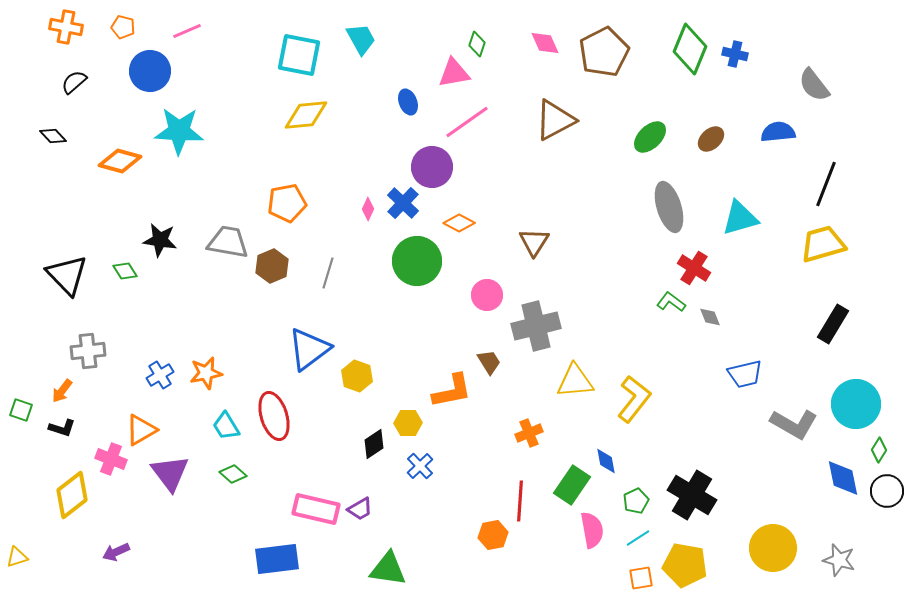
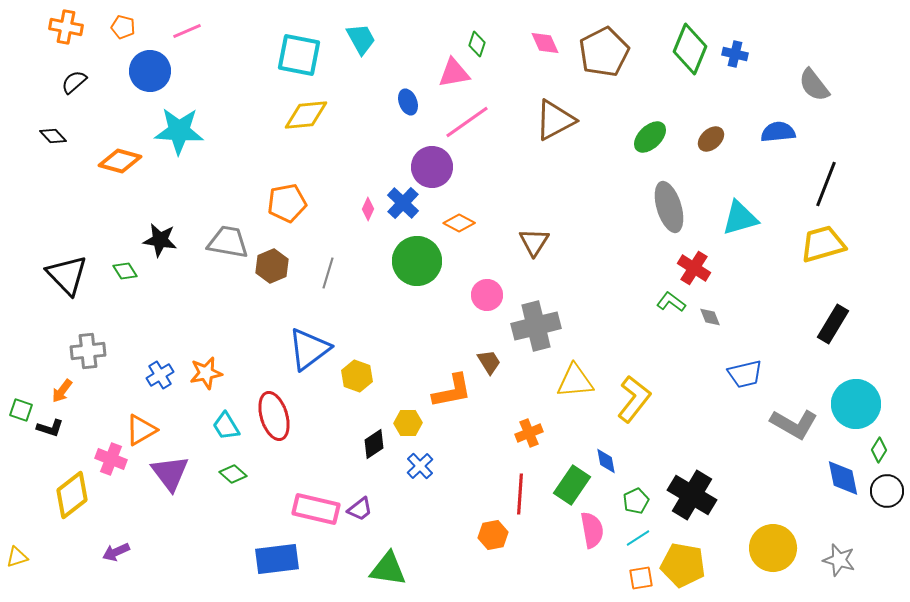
black L-shape at (62, 428): moved 12 px left
red line at (520, 501): moved 7 px up
purple trapezoid at (360, 509): rotated 8 degrees counterclockwise
yellow pentagon at (685, 565): moved 2 px left
